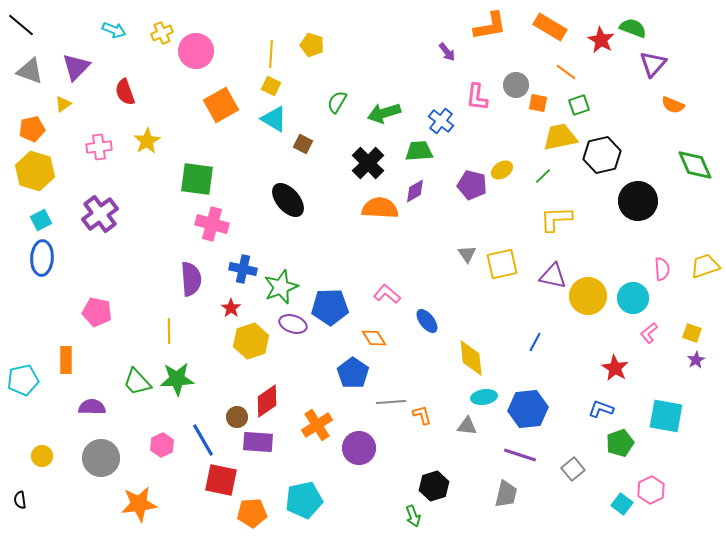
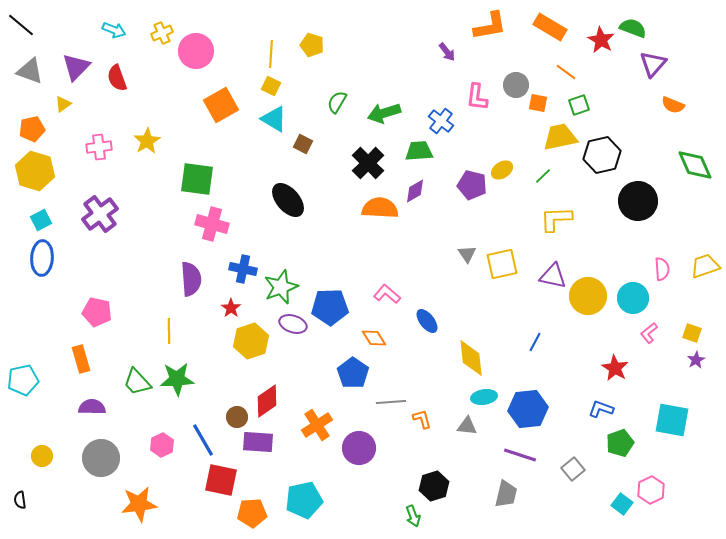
red semicircle at (125, 92): moved 8 px left, 14 px up
orange rectangle at (66, 360): moved 15 px right, 1 px up; rotated 16 degrees counterclockwise
orange L-shape at (422, 415): moved 4 px down
cyan square at (666, 416): moved 6 px right, 4 px down
